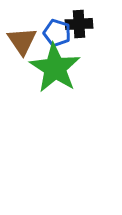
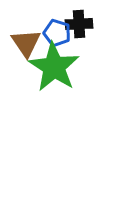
brown triangle: moved 4 px right, 2 px down
green star: moved 1 px left, 1 px up
